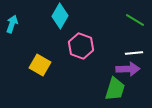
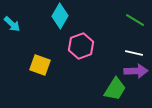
cyan arrow: rotated 114 degrees clockwise
pink hexagon: rotated 20 degrees clockwise
white line: rotated 18 degrees clockwise
yellow square: rotated 10 degrees counterclockwise
purple arrow: moved 8 px right, 2 px down
green trapezoid: rotated 15 degrees clockwise
